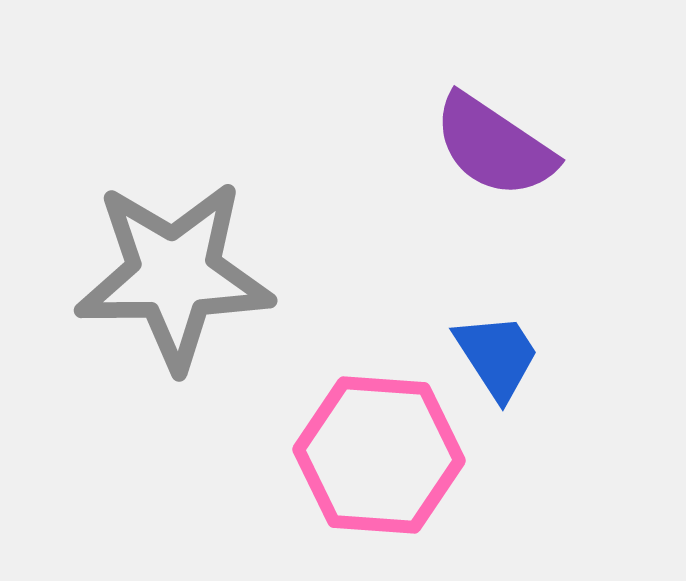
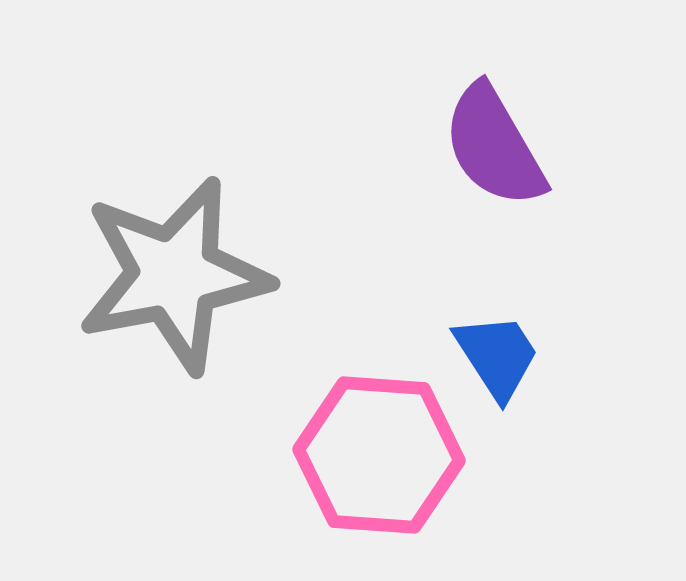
purple semicircle: rotated 26 degrees clockwise
gray star: rotated 10 degrees counterclockwise
